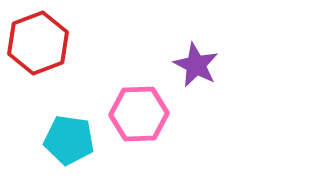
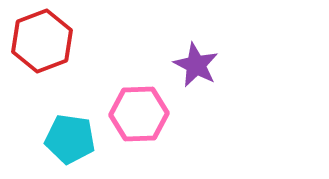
red hexagon: moved 4 px right, 2 px up
cyan pentagon: moved 1 px right, 1 px up
